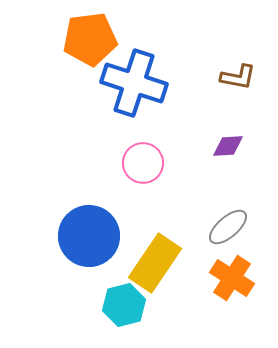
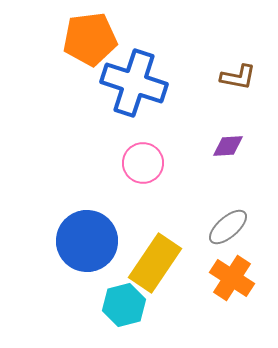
blue circle: moved 2 px left, 5 px down
